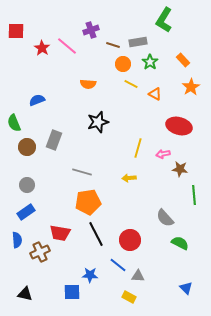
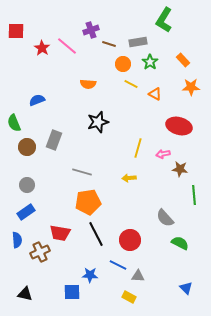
brown line at (113, 45): moved 4 px left, 1 px up
orange star at (191, 87): rotated 30 degrees clockwise
blue line at (118, 265): rotated 12 degrees counterclockwise
